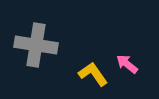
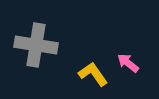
pink arrow: moved 1 px right, 1 px up
